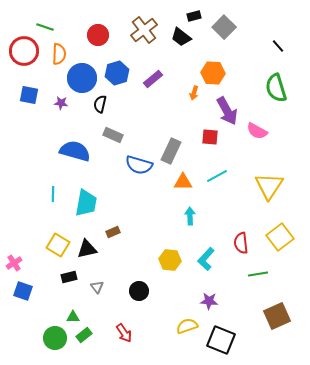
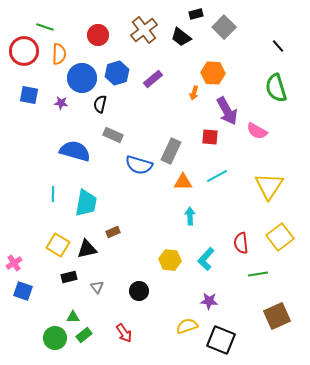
black rectangle at (194, 16): moved 2 px right, 2 px up
